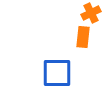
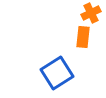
blue square: rotated 32 degrees counterclockwise
